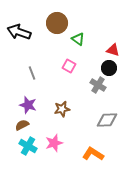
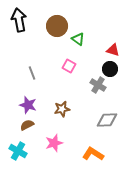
brown circle: moved 3 px down
black arrow: moved 12 px up; rotated 60 degrees clockwise
black circle: moved 1 px right, 1 px down
brown semicircle: moved 5 px right
cyan cross: moved 10 px left, 5 px down
